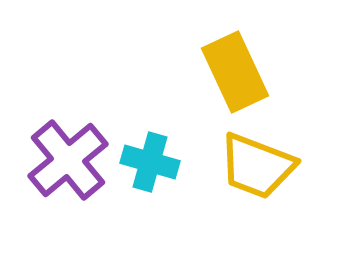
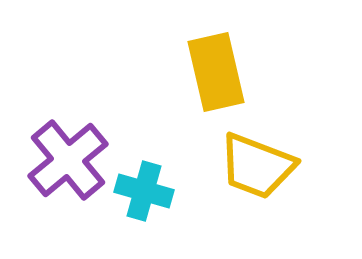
yellow rectangle: moved 19 px left; rotated 12 degrees clockwise
cyan cross: moved 6 px left, 29 px down
